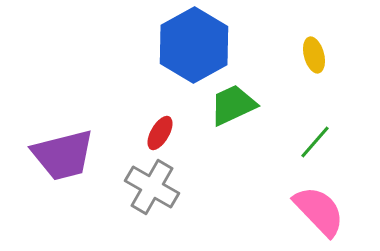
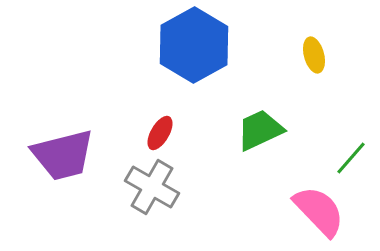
green trapezoid: moved 27 px right, 25 px down
green line: moved 36 px right, 16 px down
